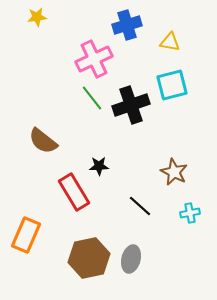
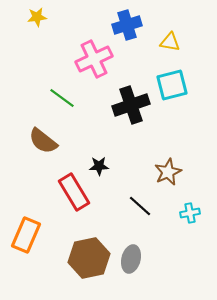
green line: moved 30 px left; rotated 16 degrees counterclockwise
brown star: moved 6 px left; rotated 20 degrees clockwise
